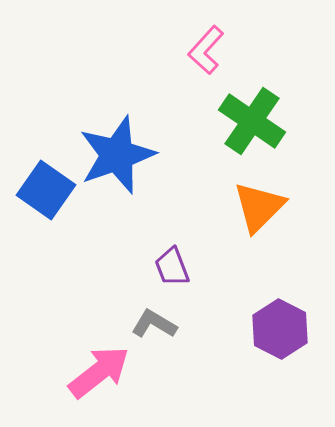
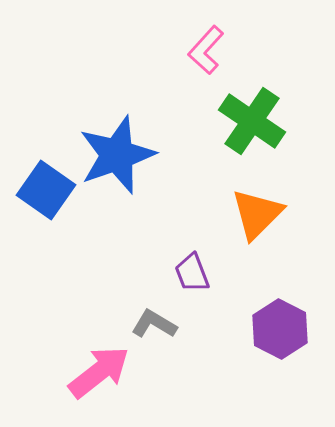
orange triangle: moved 2 px left, 7 px down
purple trapezoid: moved 20 px right, 6 px down
